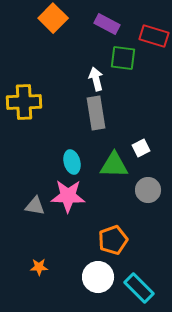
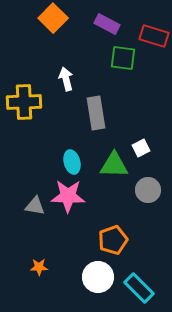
white arrow: moved 30 px left
